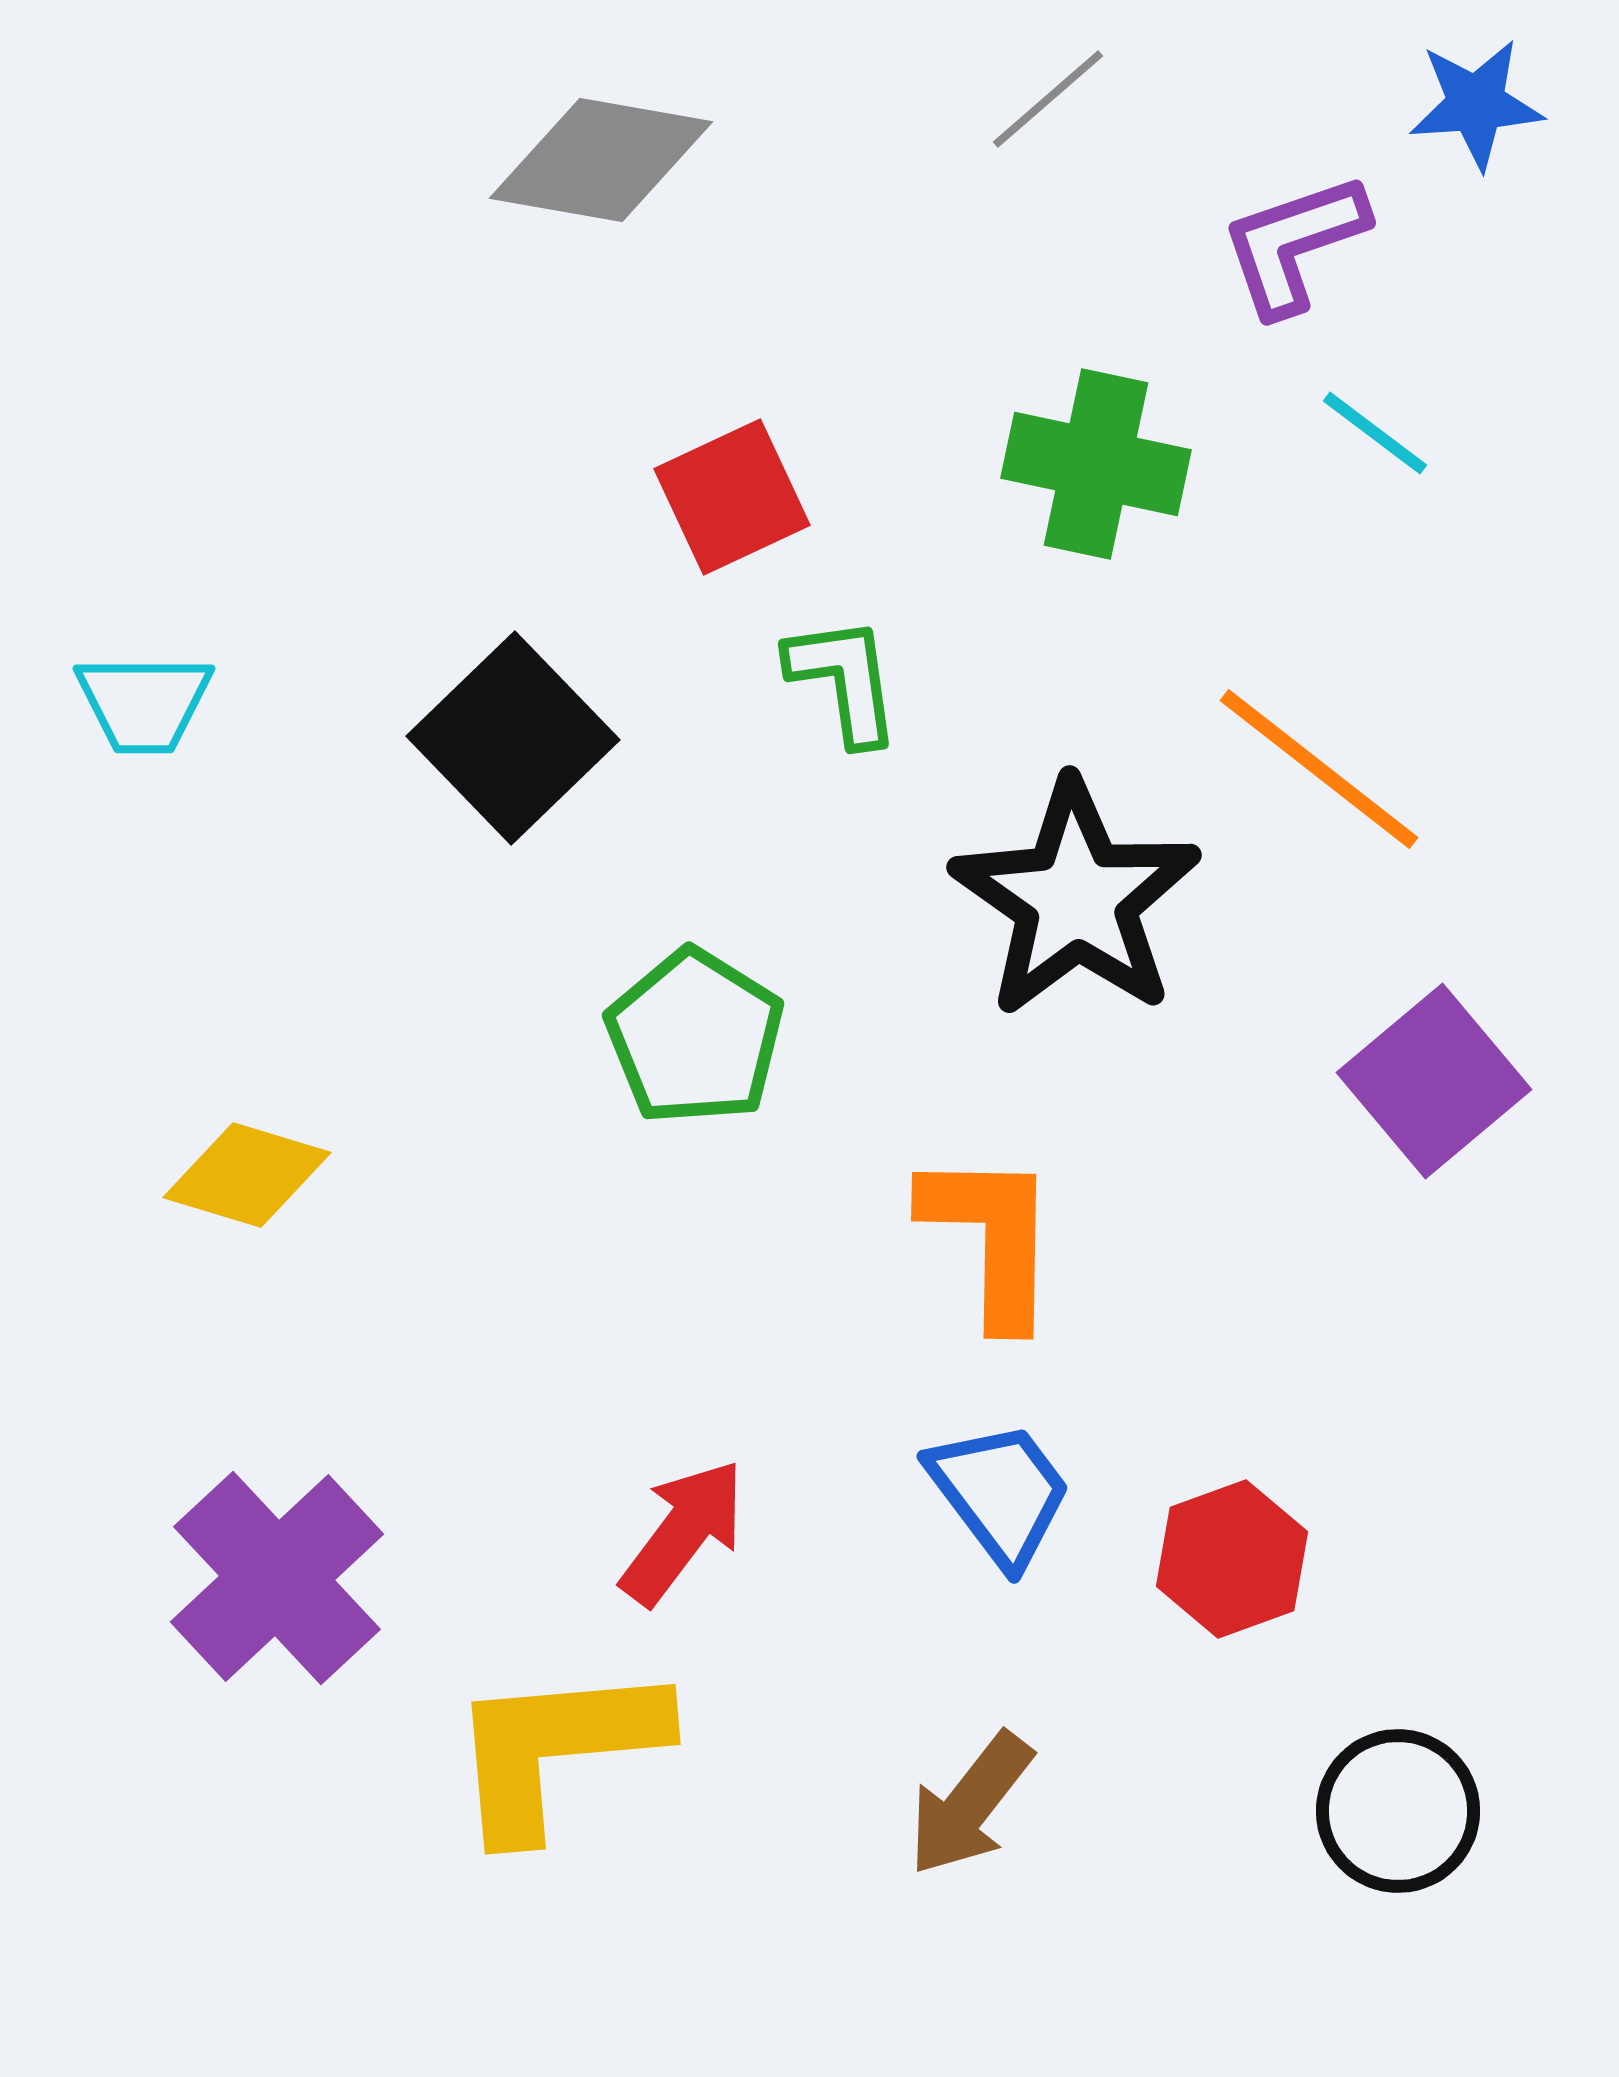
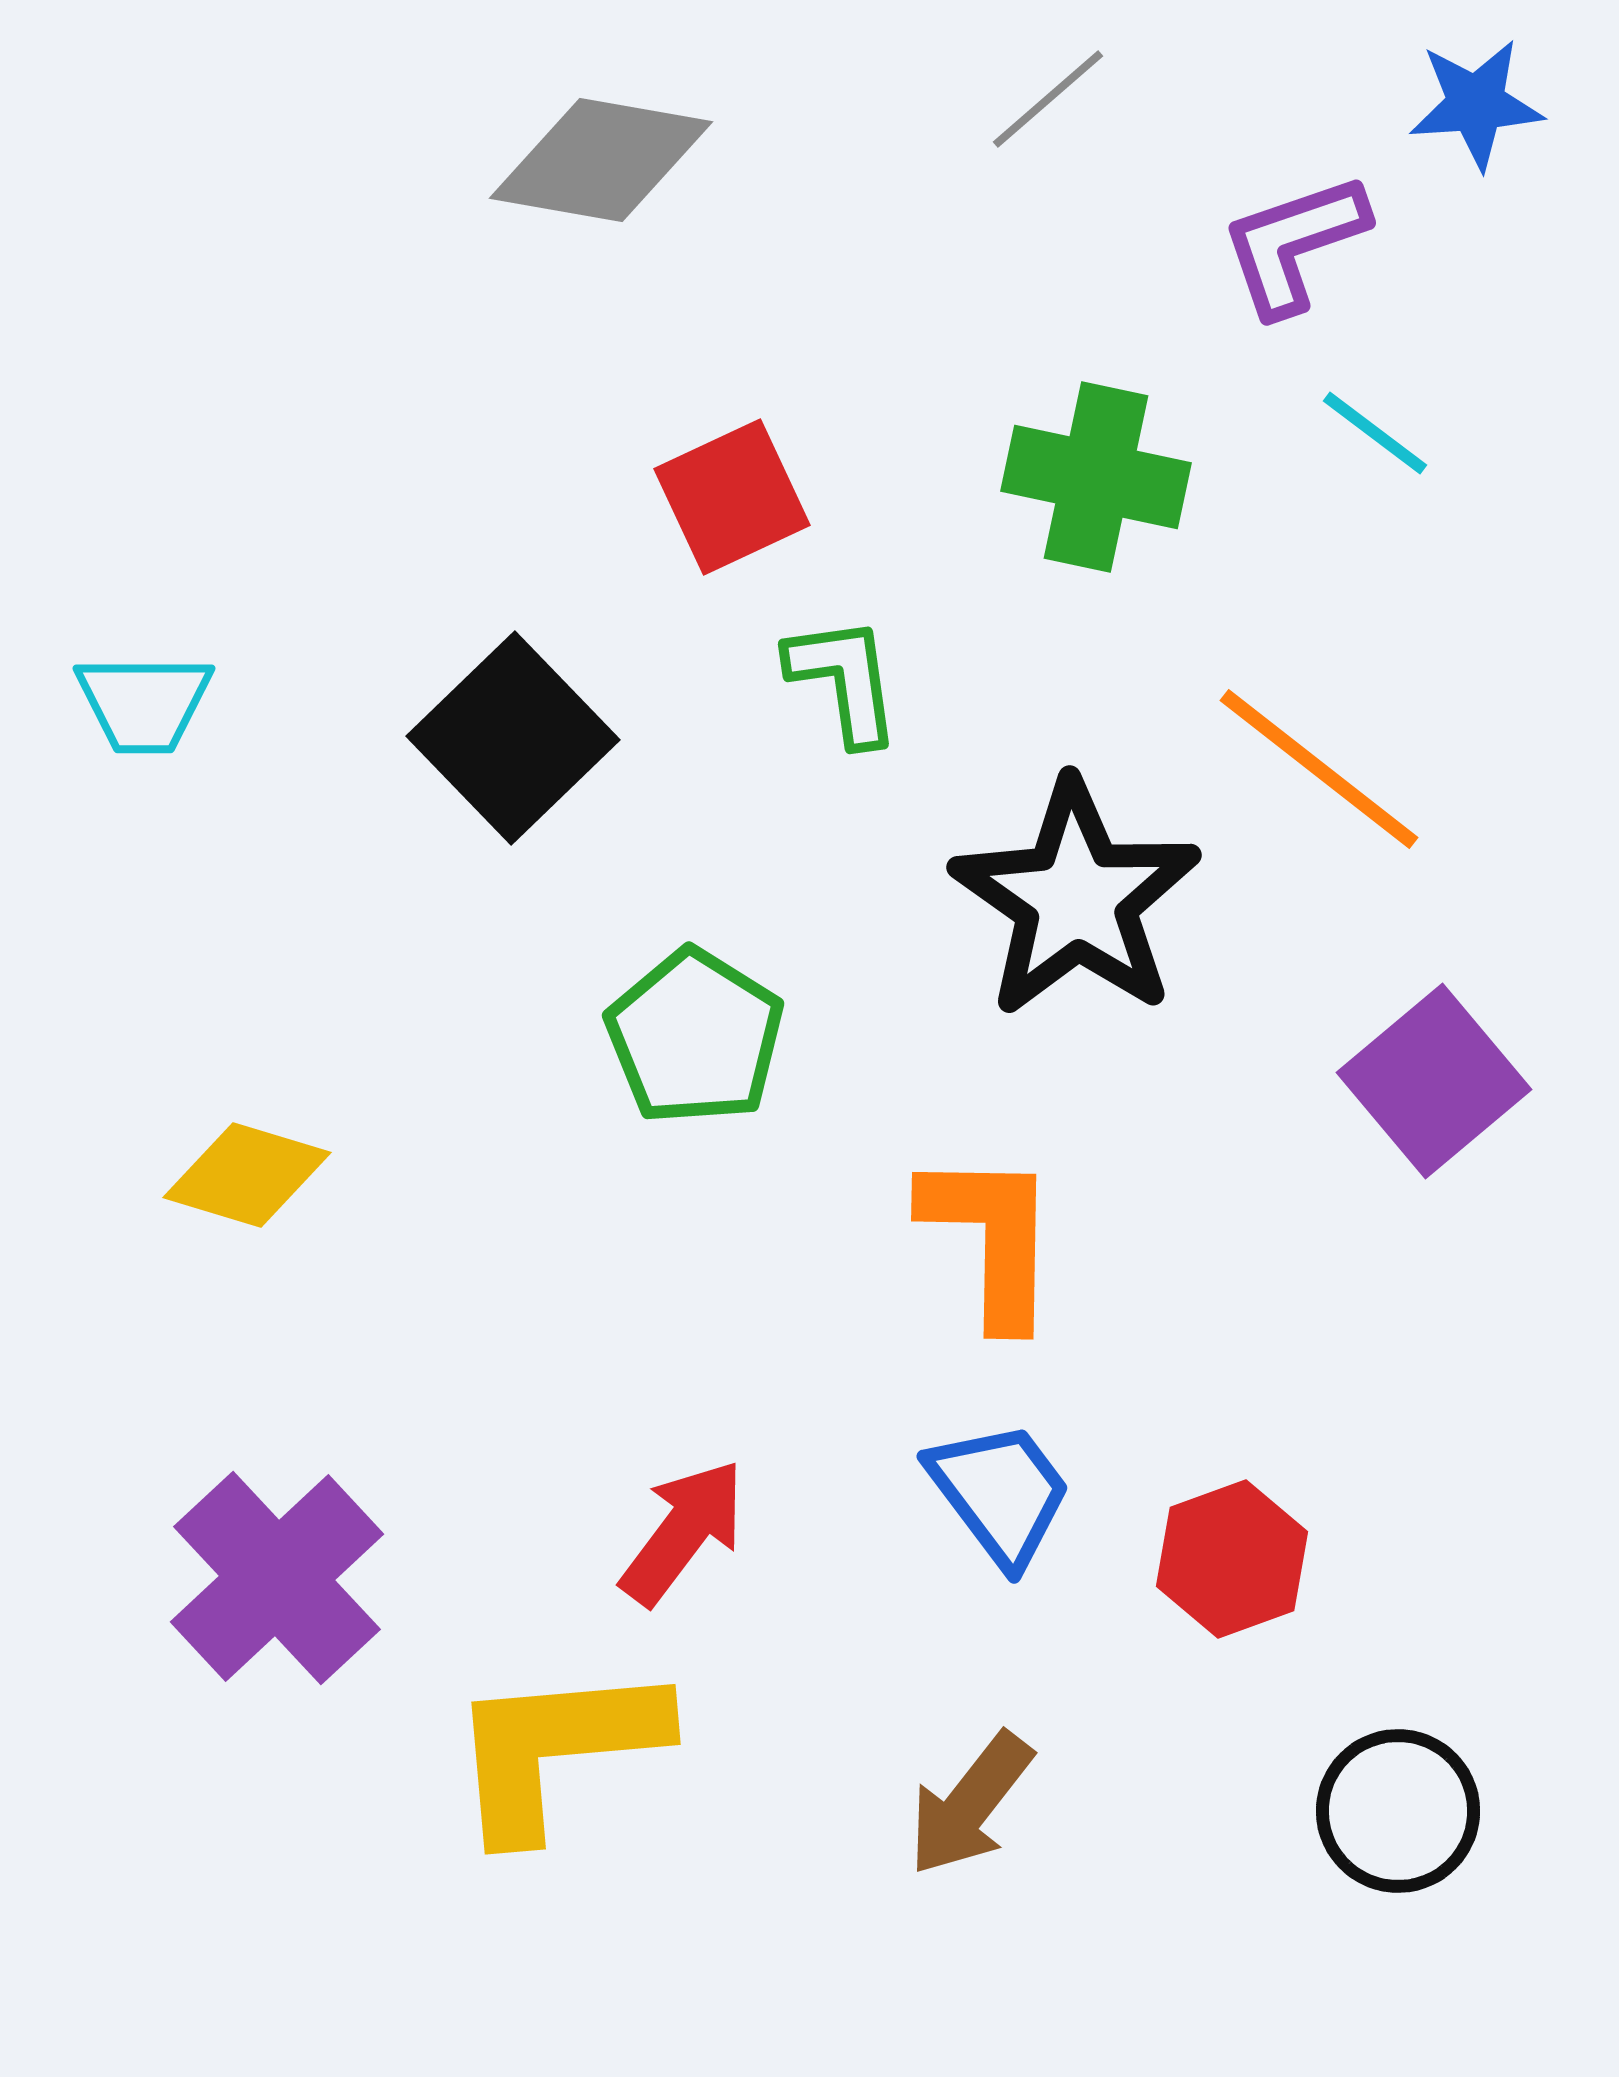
green cross: moved 13 px down
